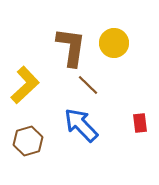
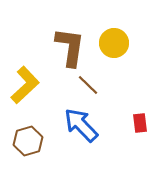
brown L-shape: moved 1 px left
